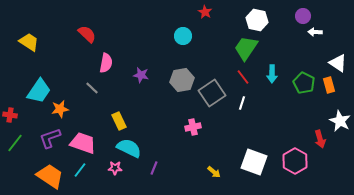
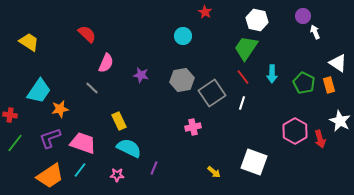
white arrow: rotated 64 degrees clockwise
pink semicircle: rotated 12 degrees clockwise
pink hexagon: moved 30 px up
pink star: moved 2 px right, 7 px down
orange trapezoid: rotated 112 degrees clockwise
